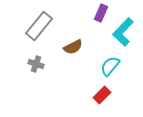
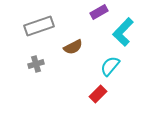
purple rectangle: moved 2 px left, 1 px up; rotated 36 degrees clockwise
gray rectangle: rotated 32 degrees clockwise
gray cross: rotated 35 degrees counterclockwise
red rectangle: moved 4 px left, 1 px up
